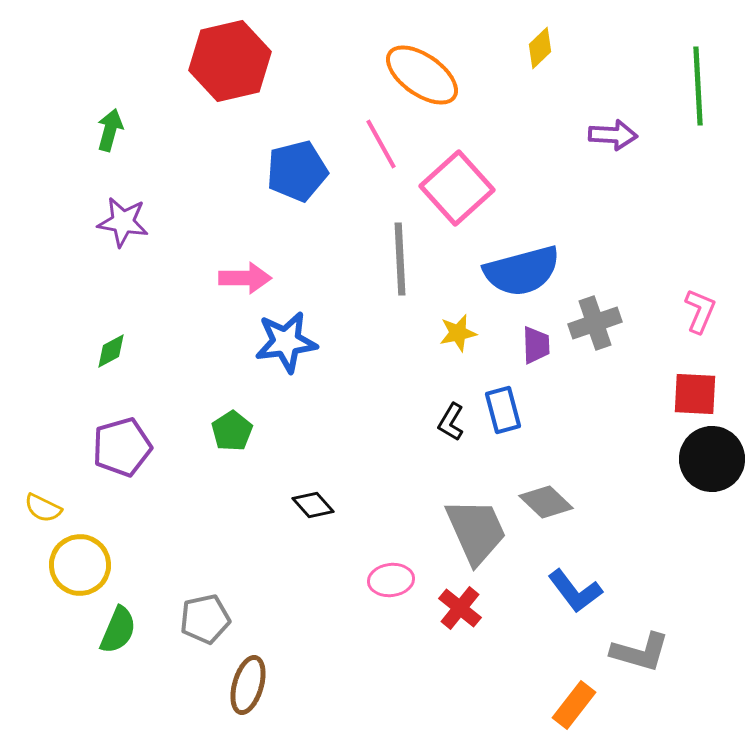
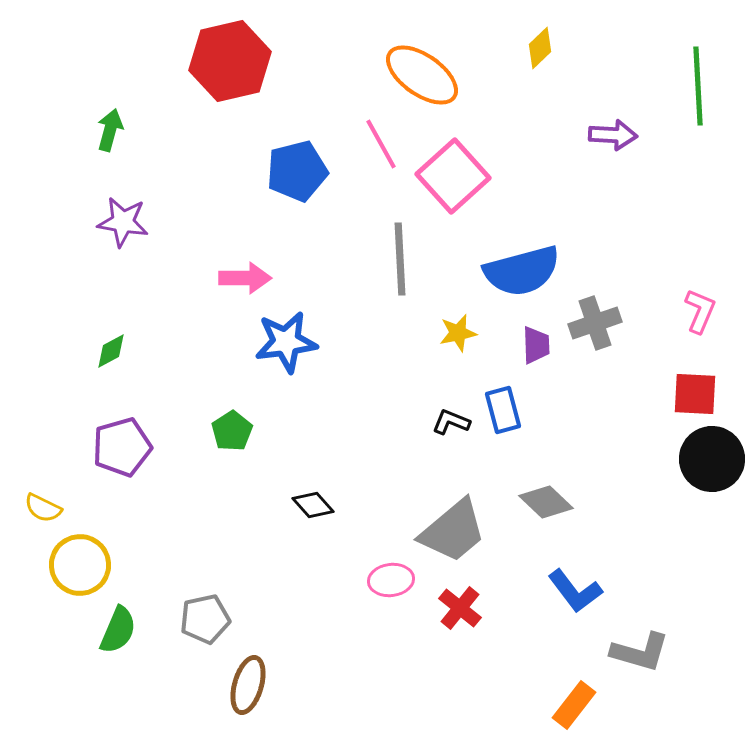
pink square: moved 4 px left, 12 px up
black L-shape: rotated 81 degrees clockwise
gray trapezoid: moved 23 px left; rotated 74 degrees clockwise
